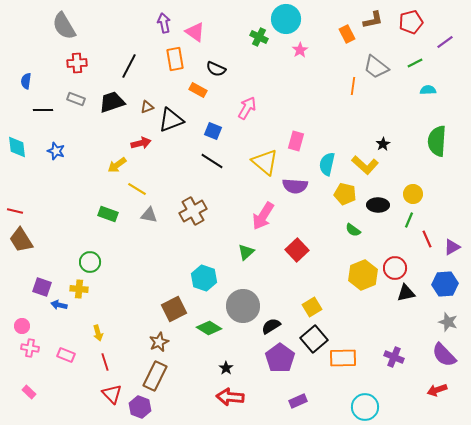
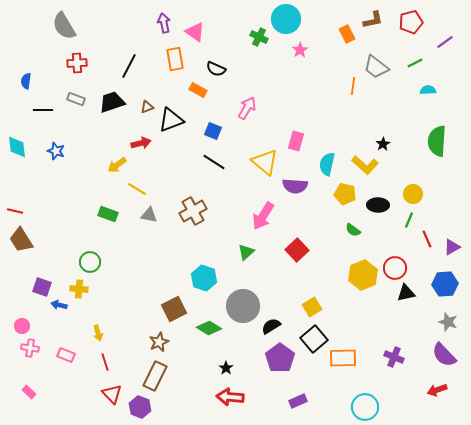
black line at (212, 161): moved 2 px right, 1 px down
